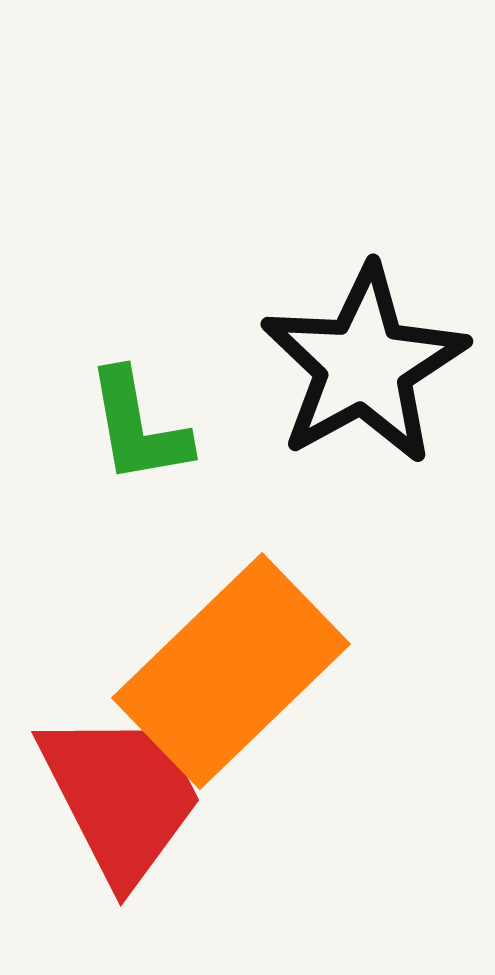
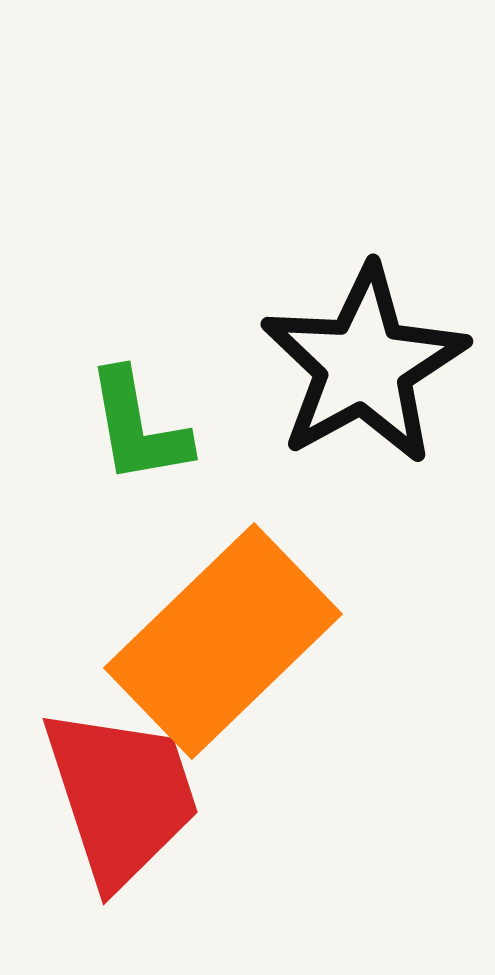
orange rectangle: moved 8 px left, 30 px up
red trapezoid: rotated 9 degrees clockwise
